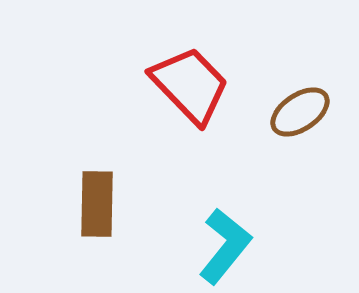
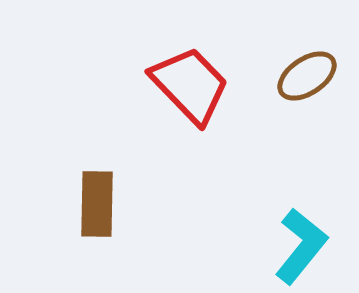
brown ellipse: moved 7 px right, 36 px up
cyan L-shape: moved 76 px right
